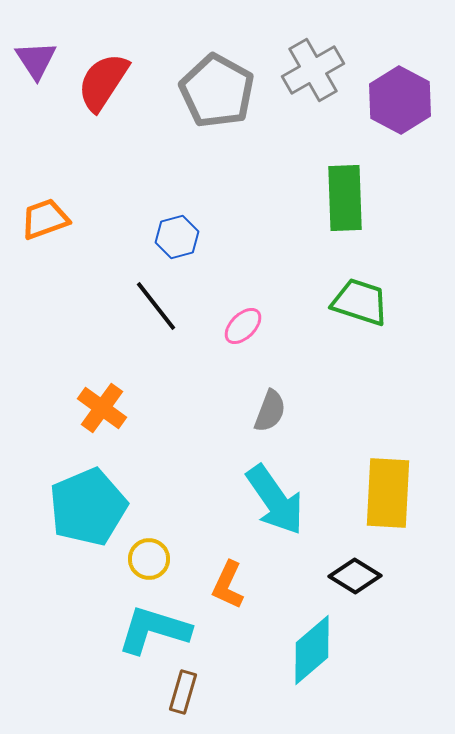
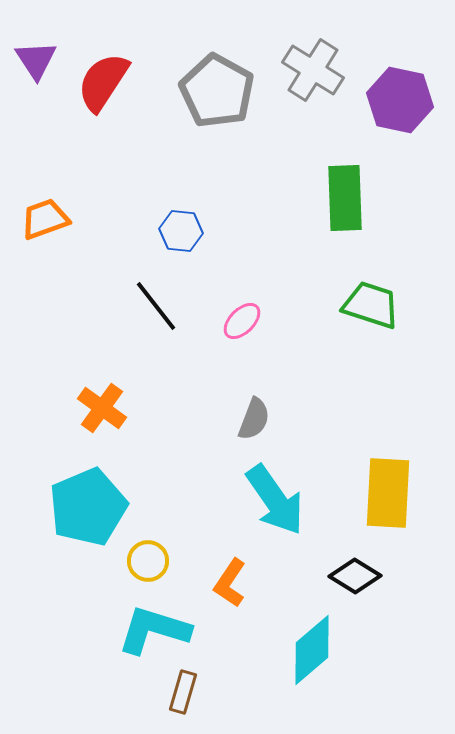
gray cross: rotated 28 degrees counterclockwise
purple hexagon: rotated 16 degrees counterclockwise
blue hexagon: moved 4 px right, 6 px up; rotated 21 degrees clockwise
green trapezoid: moved 11 px right, 3 px down
pink ellipse: moved 1 px left, 5 px up
gray semicircle: moved 16 px left, 8 px down
yellow circle: moved 1 px left, 2 px down
orange L-shape: moved 2 px right, 2 px up; rotated 9 degrees clockwise
